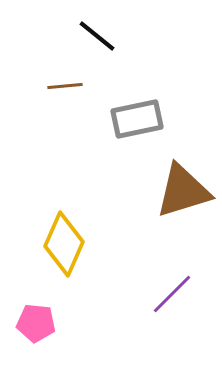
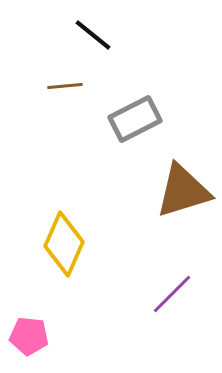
black line: moved 4 px left, 1 px up
gray rectangle: moved 2 px left; rotated 15 degrees counterclockwise
pink pentagon: moved 7 px left, 13 px down
